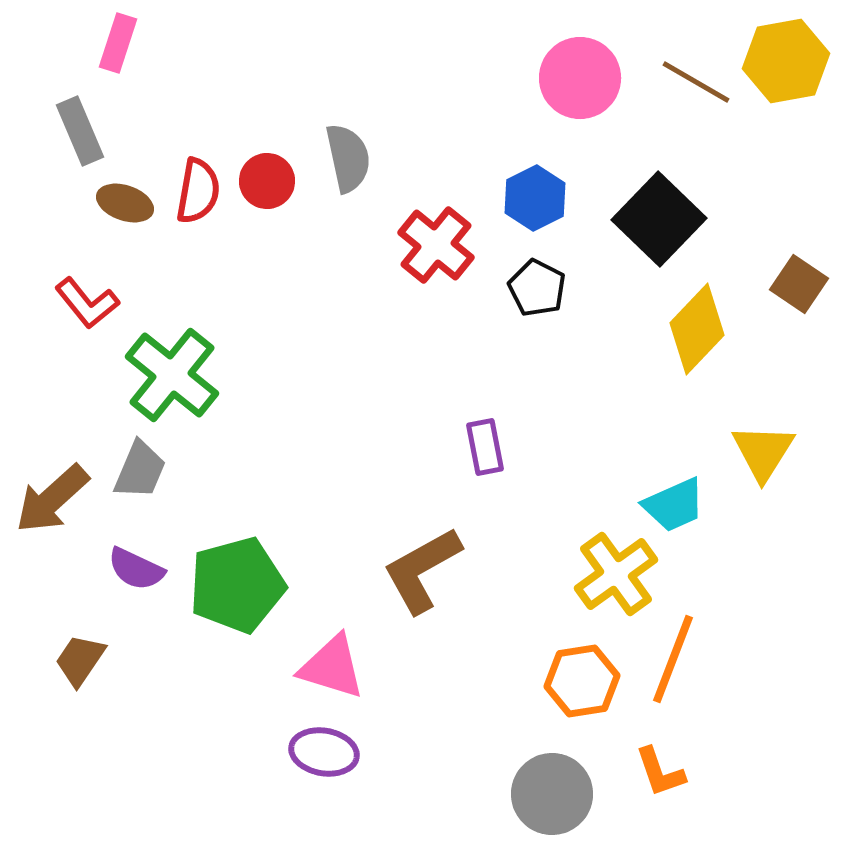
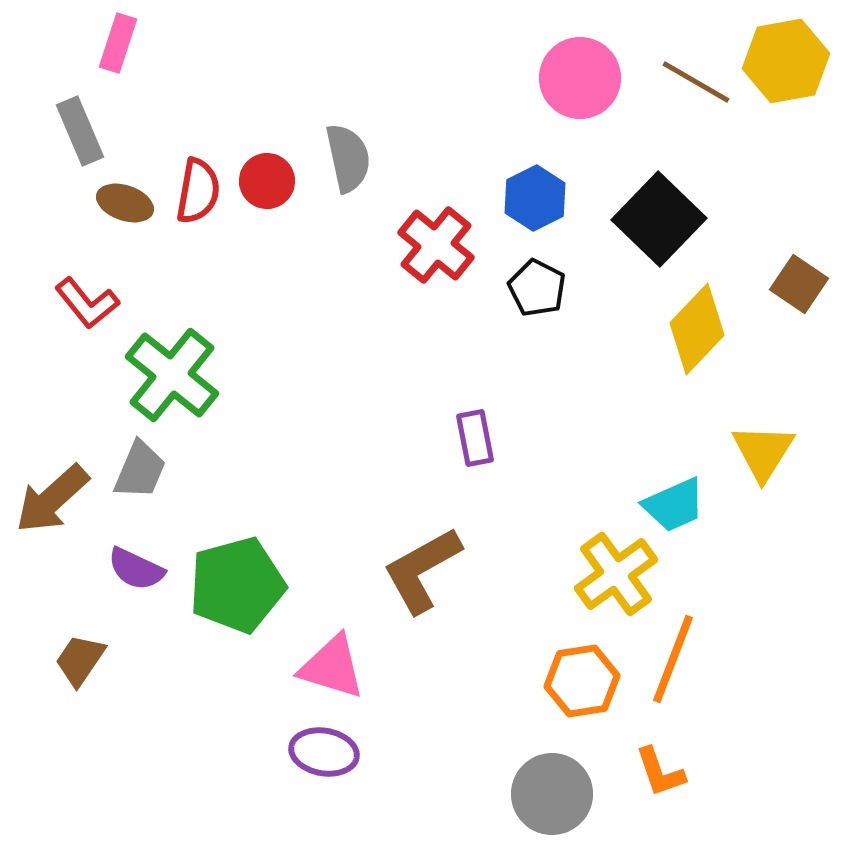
purple rectangle: moved 10 px left, 9 px up
